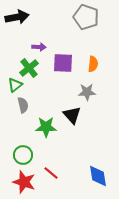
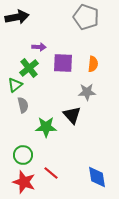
blue diamond: moved 1 px left, 1 px down
